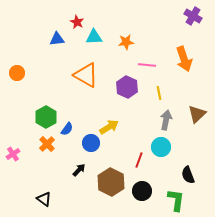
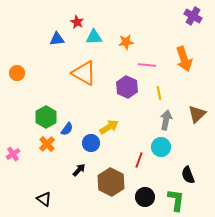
orange triangle: moved 2 px left, 2 px up
black circle: moved 3 px right, 6 px down
